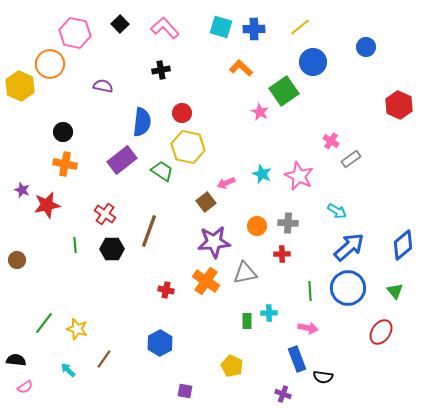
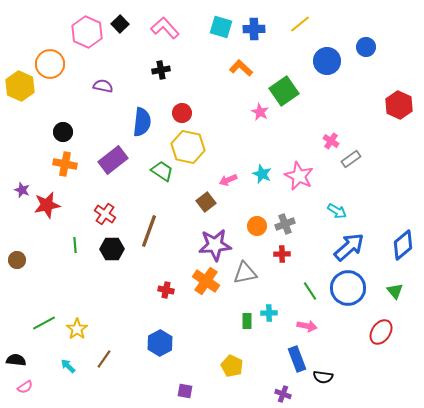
yellow line at (300, 27): moved 3 px up
pink hexagon at (75, 33): moved 12 px right, 1 px up; rotated 12 degrees clockwise
blue circle at (313, 62): moved 14 px right, 1 px up
purple rectangle at (122, 160): moved 9 px left
pink arrow at (226, 183): moved 2 px right, 3 px up
gray cross at (288, 223): moved 3 px left, 1 px down; rotated 24 degrees counterclockwise
purple star at (214, 242): moved 1 px right, 3 px down
green line at (310, 291): rotated 30 degrees counterclockwise
green line at (44, 323): rotated 25 degrees clockwise
pink arrow at (308, 328): moved 1 px left, 2 px up
yellow star at (77, 329): rotated 20 degrees clockwise
cyan arrow at (68, 370): moved 4 px up
